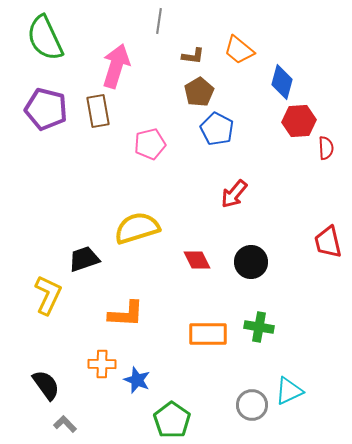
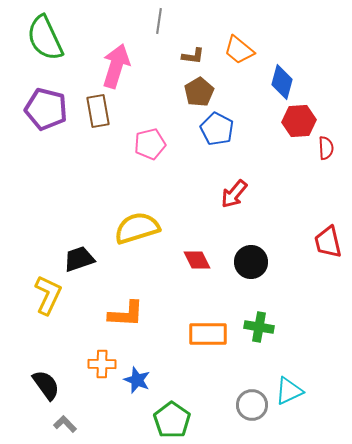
black trapezoid: moved 5 px left
